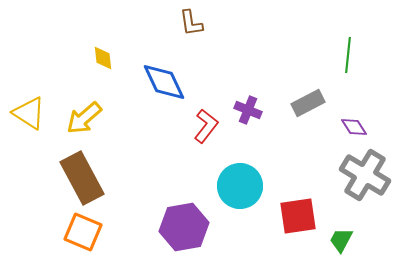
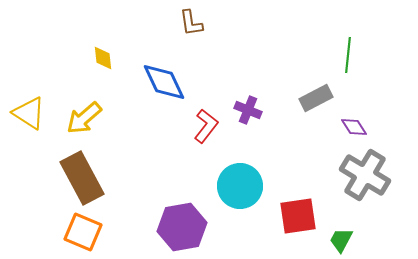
gray rectangle: moved 8 px right, 5 px up
purple hexagon: moved 2 px left
